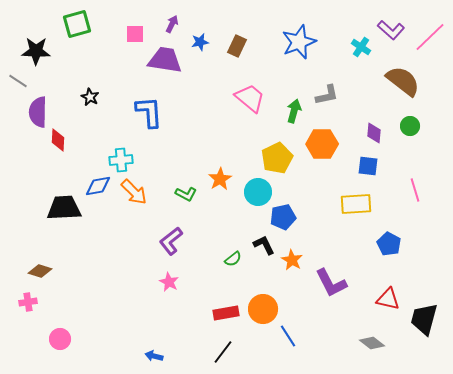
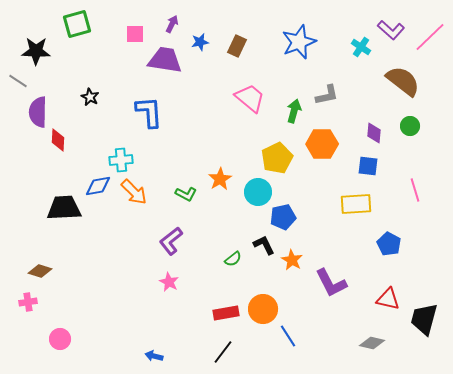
gray diamond at (372, 343): rotated 25 degrees counterclockwise
